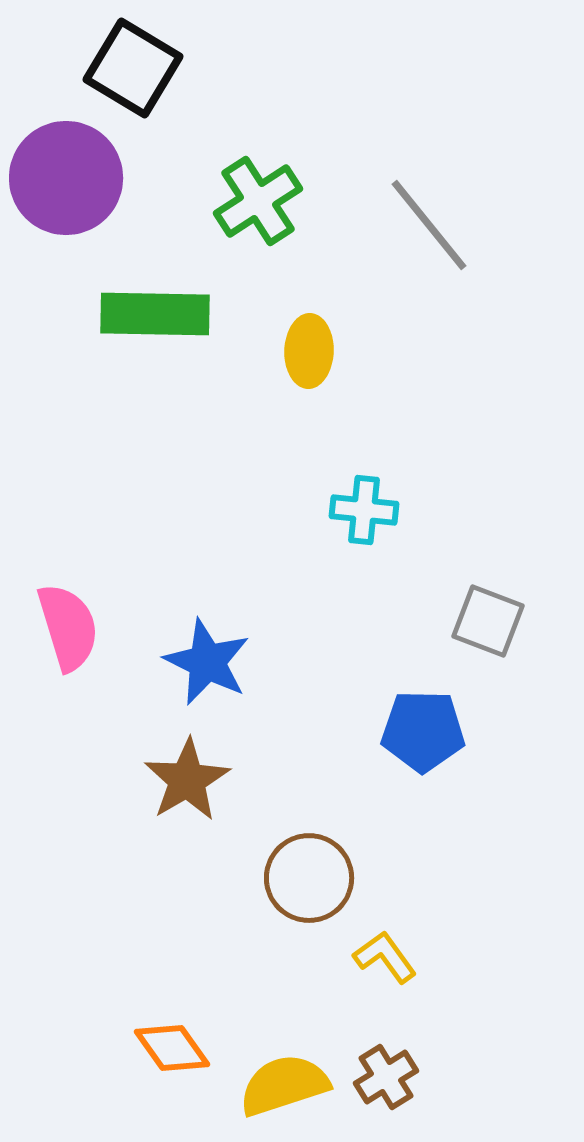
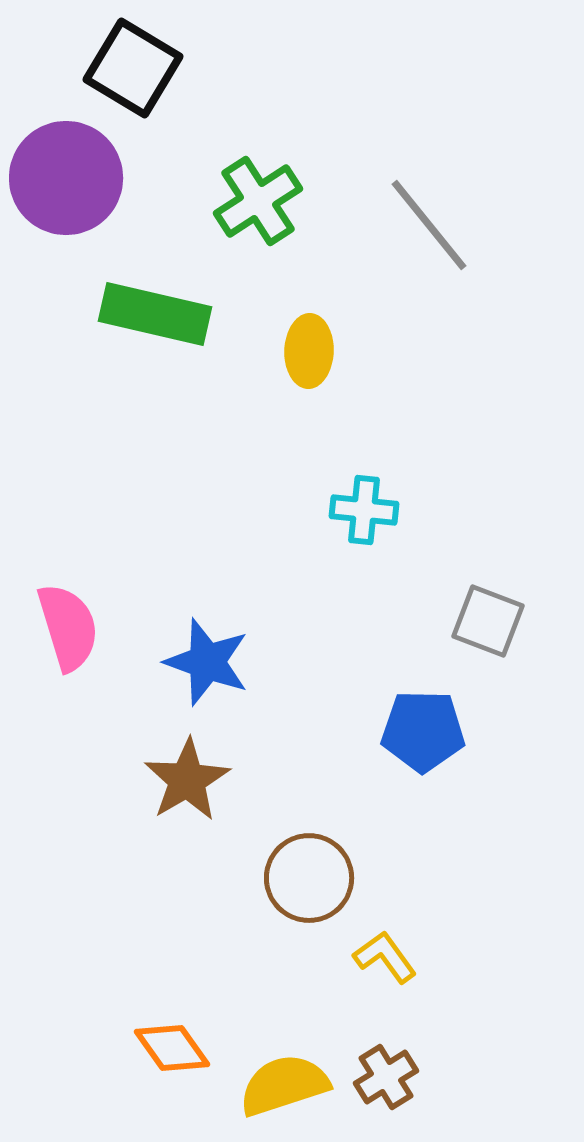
green rectangle: rotated 12 degrees clockwise
blue star: rotated 6 degrees counterclockwise
